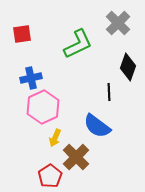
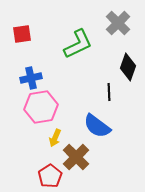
pink hexagon: moved 2 px left; rotated 16 degrees clockwise
